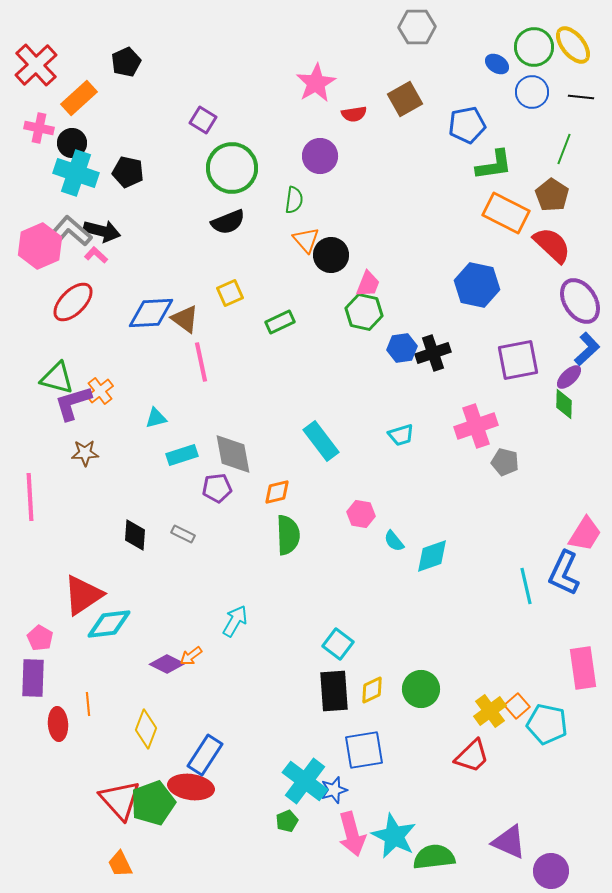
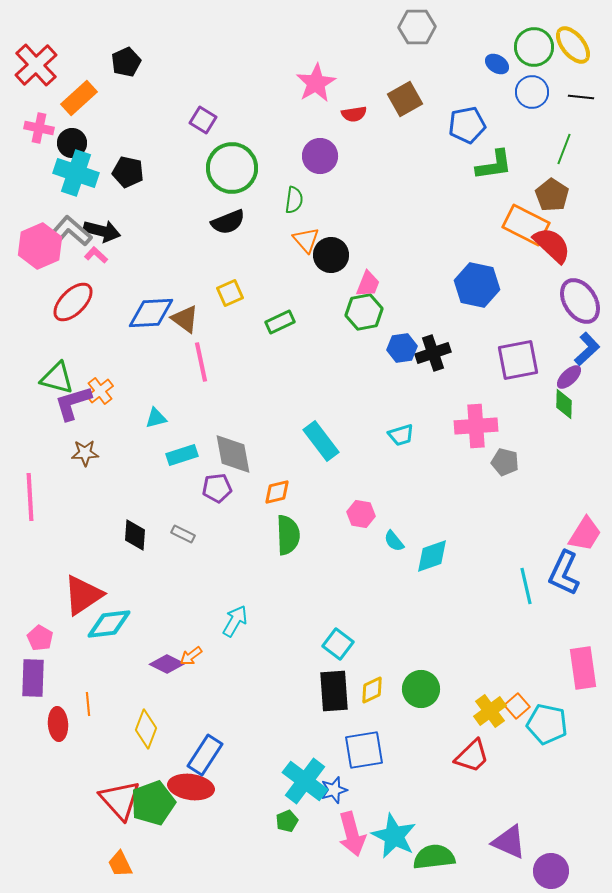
orange rectangle at (506, 213): moved 20 px right, 12 px down
green hexagon at (364, 312): rotated 24 degrees counterclockwise
pink cross at (476, 426): rotated 15 degrees clockwise
